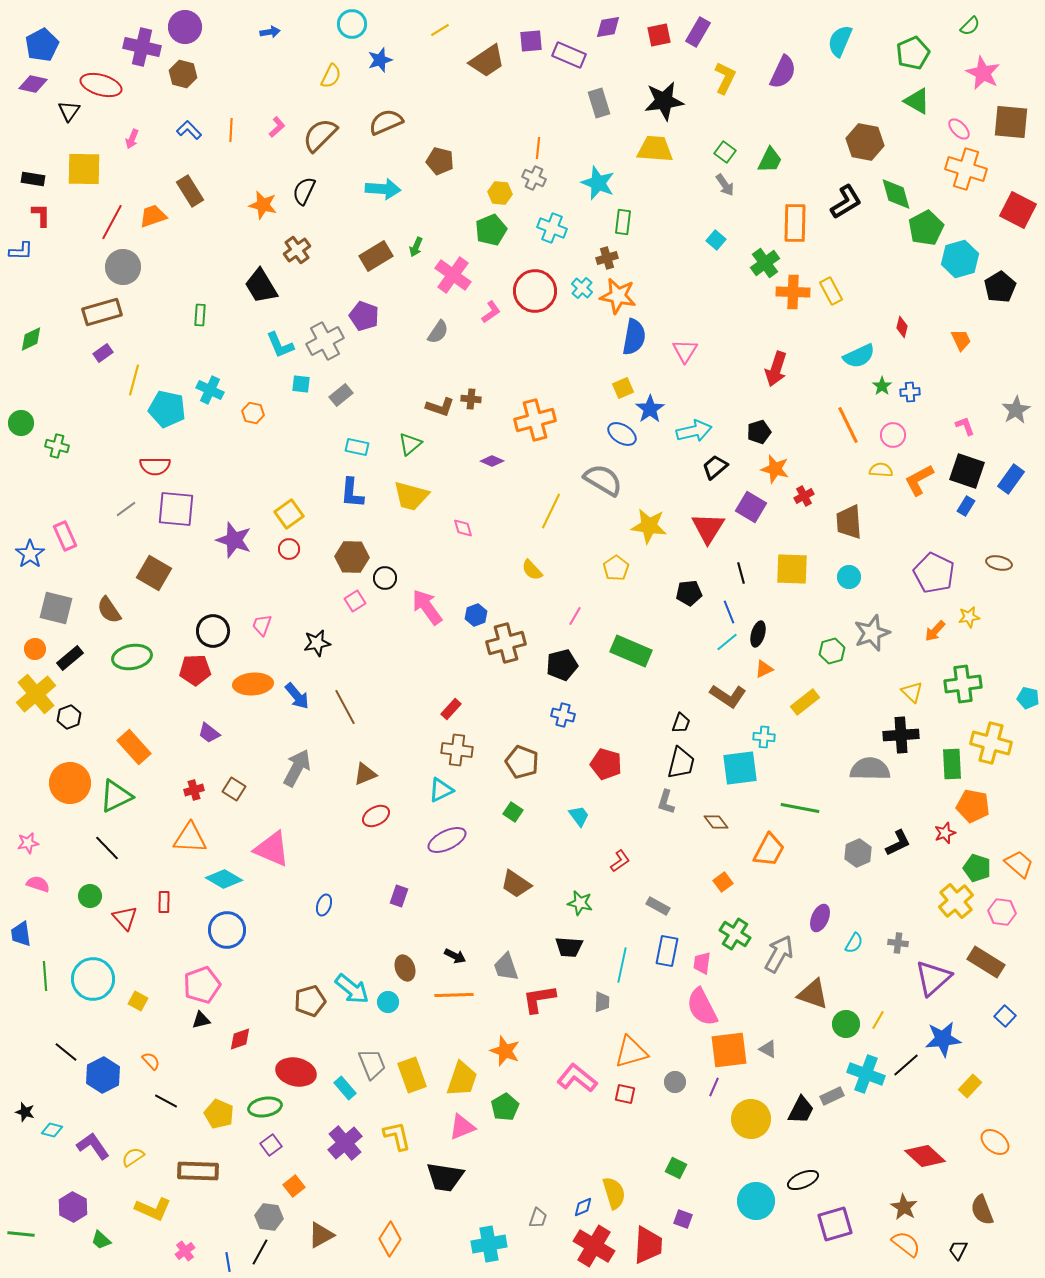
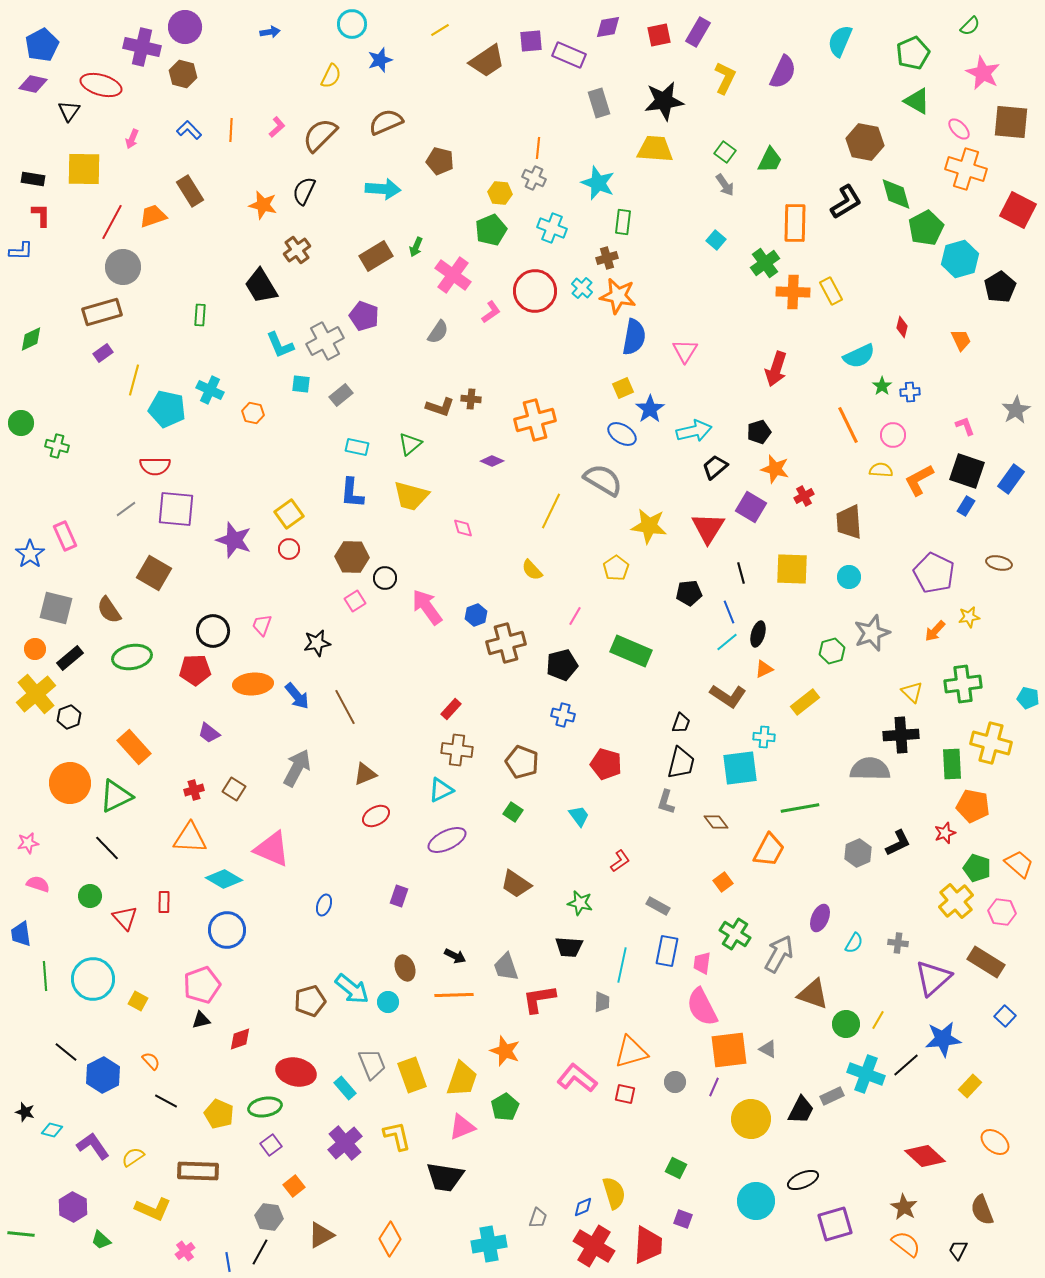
green line at (800, 808): rotated 21 degrees counterclockwise
